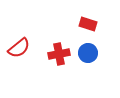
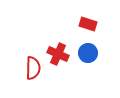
red semicircle: moved 14 px right, 20 px down; rotated 50 degrees counterclockwise
red cross: moved 1 px left; rotated 35 degrees clockwise
